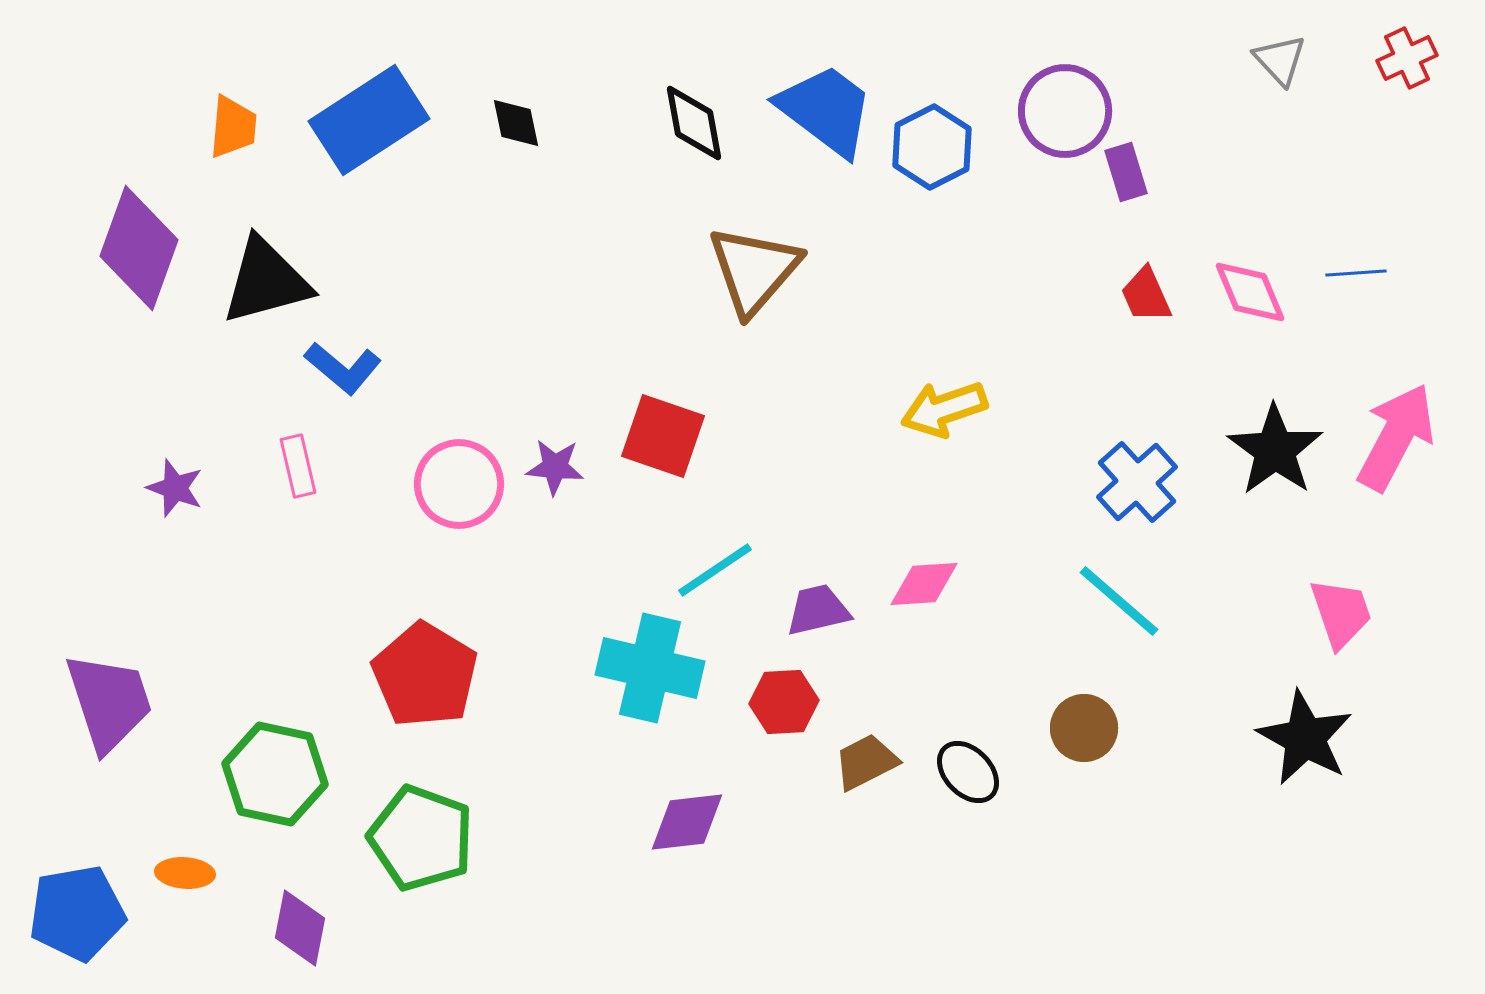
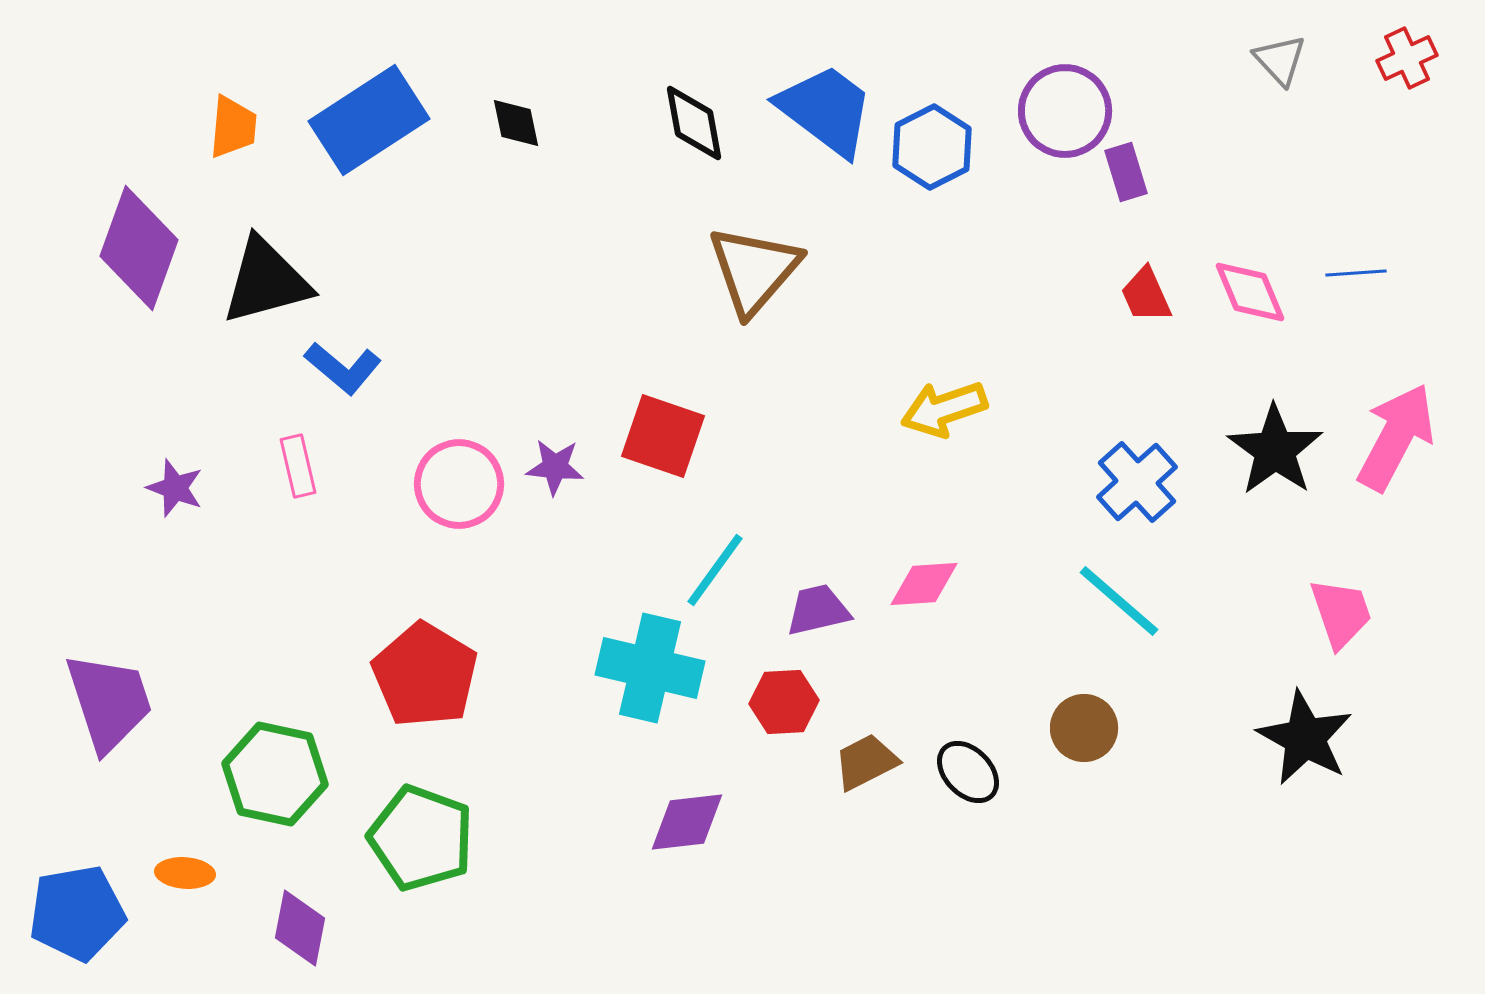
cyan line at (715, 570): rotated 20 degrees counterclockwise
